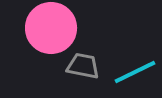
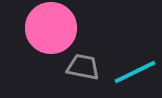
gray trapezoid: moved 1 px down
